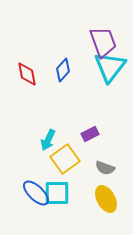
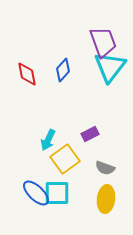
yellow ellipse: rotated 36 degrees clockwise
